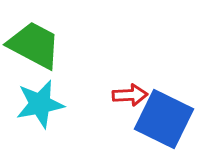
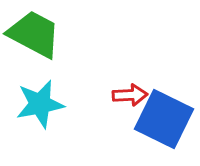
green trapezoid: moved 11 px up
